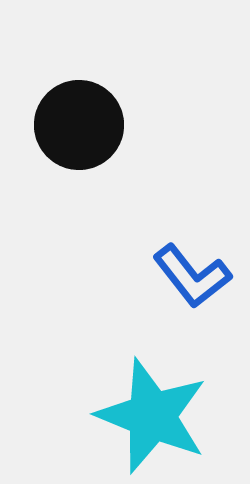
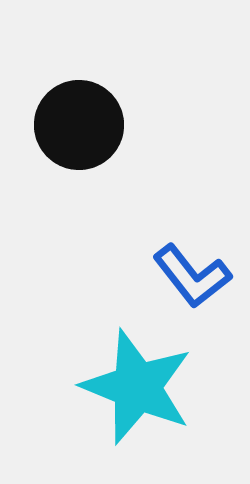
cyan star: moved 15 px left, 29 px up
